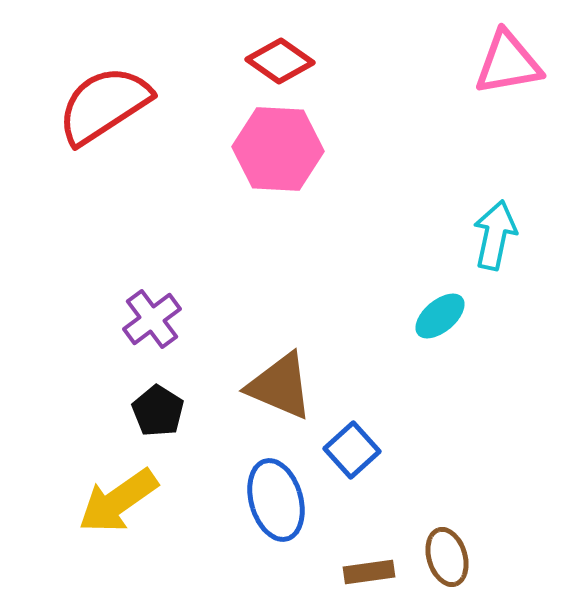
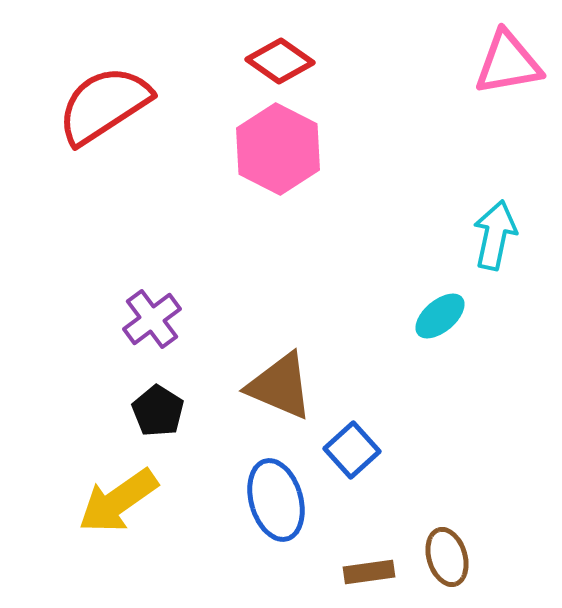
pink hexagon: rotated 24 degrees clockwise
